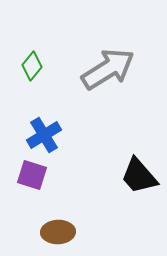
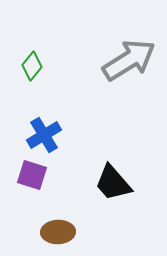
gray arrow: moved 21 px right, 9 px up
black trapezoid: moved 26 px left, 7 px down
